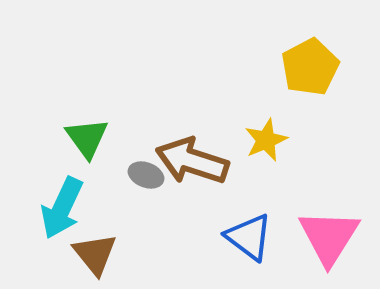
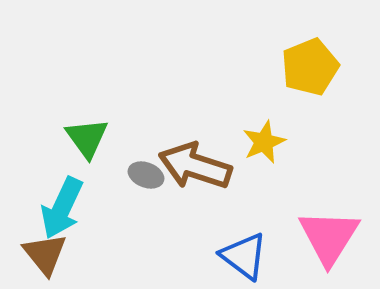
yellow pentagon: rotated 6 degrees clockwise
yellow star: moved 2 px left, 2 px down
brown arrow: moved 3 px right, 5 px down
blue triangle: moved 5 px left, 19 px down
brown triangle: moved 50 px left
